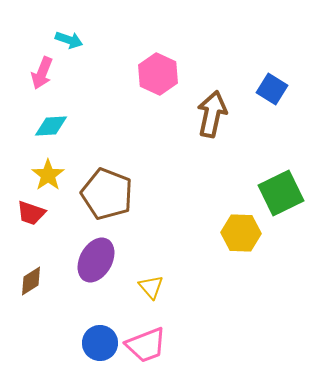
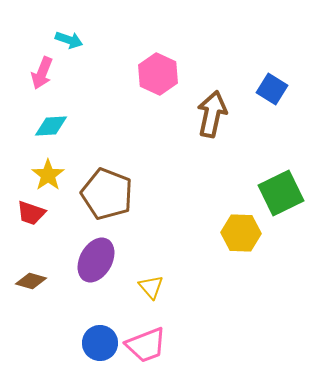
brown diamond: rotated 48 degrees clockwise
